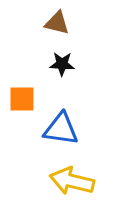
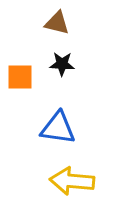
orange square: moved 2 px left, 22 px up
blue triangle: moved 3 px left, 1 px up
yellow arrow: rotated 9 degrees counterclockwise
